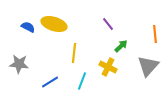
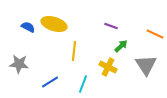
purple line: moved 3 px right, 2 px down; rotated 32 degrees counterclockwise
orange line: rotated 60 degrees counterclockwise
yellow line: moved 2 px up
gray triangle: moved 2 px left, 1 px up; rotated 15 degrees counterclockwise
cyan line: moved 1 px right, 3 px down
